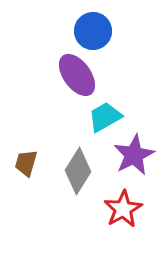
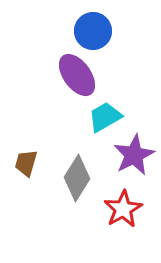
gray diamond: moved 1 px left, 7 px down
